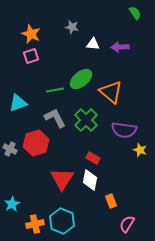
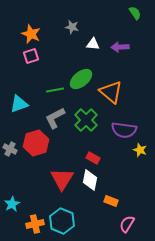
cyan triangle: moved 1 px right, 1 px down
gray L-shape: rotated 90 degrees counterclockwise
orange rectangle: rotated 48 degrees counterclockwise
